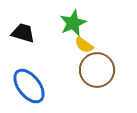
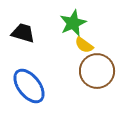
brown circle: moved 1 px down
